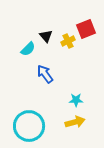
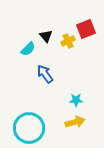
cyan circle: moved 2 px down
